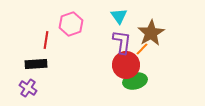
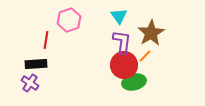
pink hexagon: moved 2 px left, 4 px up
orange line: moved 3 px right, 7 px down
red circle: moved 2 px left
green ellipse: moved 1 px left, 1 px down
purple cross: moved 2 px right, 5 px up
